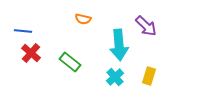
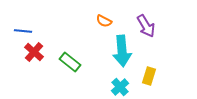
orange semicircle: moved 21 px right, 2 px down; rotated 14 degrees clockwise
purple arrow: rotated 15 degrees clockwise
cyan arrow: moved 3 px right, 6 px down
red cross: moved 3 px right, 1 px up
cyan cross: moved 5 px right, 10 px down
